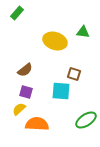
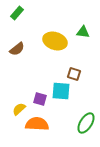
brown semicircle: moved 8 px left, 21 px up
purple square: moved 14 px right, 7 px down
green ellipse: moved 3 px down; rotated 25 degrees counterclockwise
